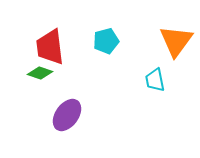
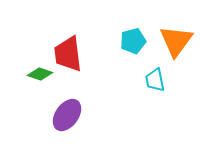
cyan pentagon: moved 27 px right
red trapezoid: moved 18 px right, 7 px down
green diamond: moved 1 px down
